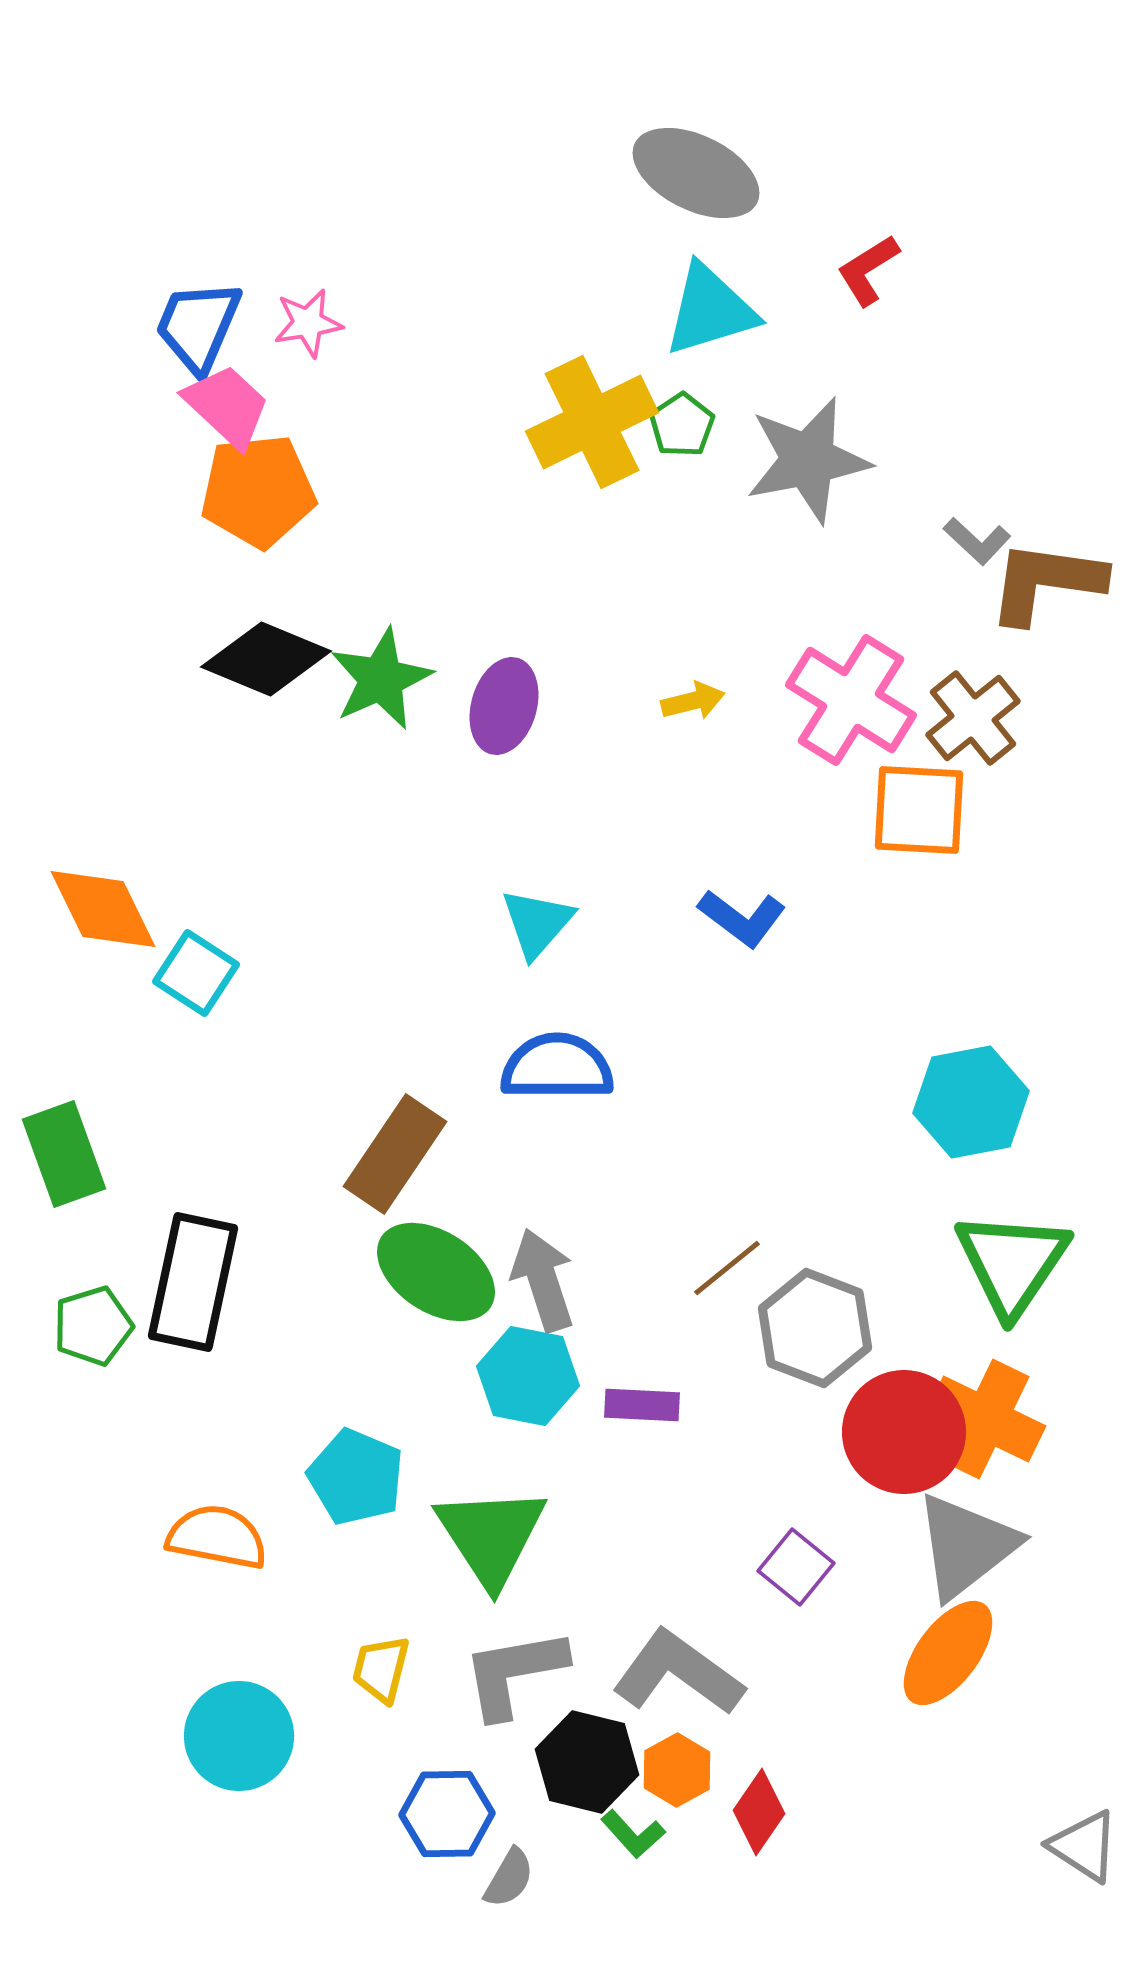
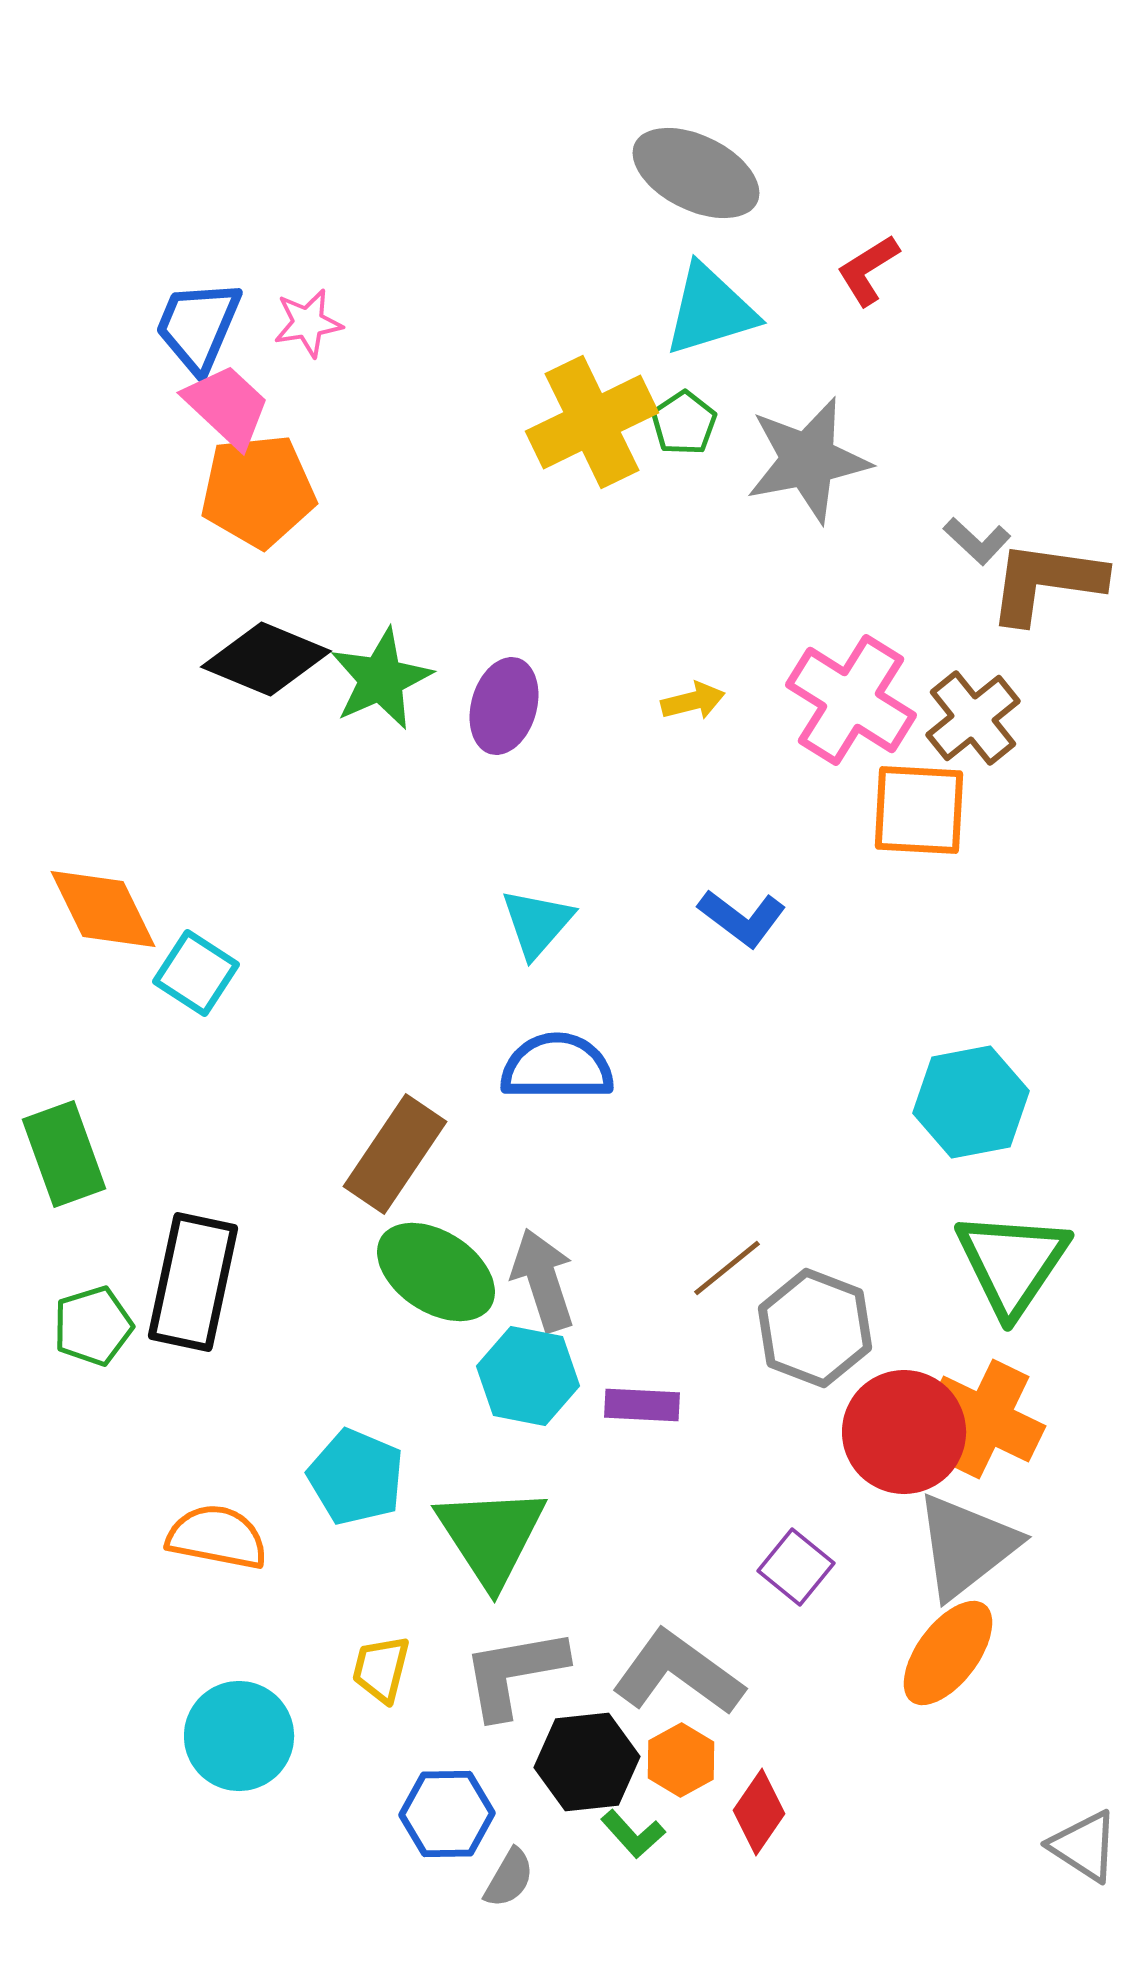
green pentagon at (682, 425): moved 2 px right, 2 px up
black hexagon at (587, 1762): rotated 20 degrees counterclockwise
orange hexagon at (677, 1770): moved 4 px right, 10 px up
